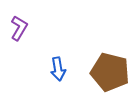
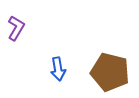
purple L-shape: moved 3 px left
